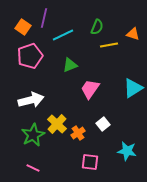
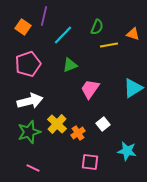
purple line: moved 2 px up
cyan line: rotated 20 degrees counterclockwise
pink pentagon: moved 2 px left, 8 px down
white arrow: moved 1 px left, 1 px down
green star: moved 4 px left, 3 px up; rotated 10 degrees clockwise
